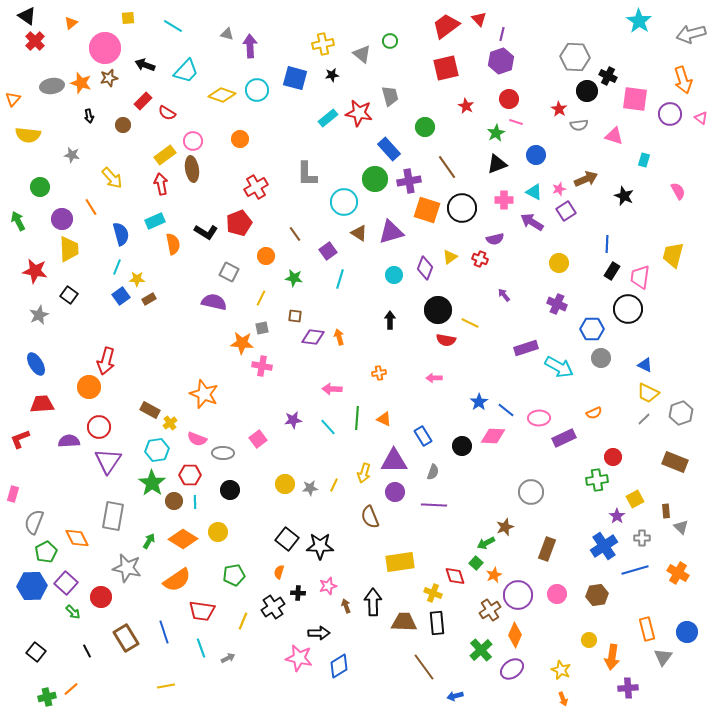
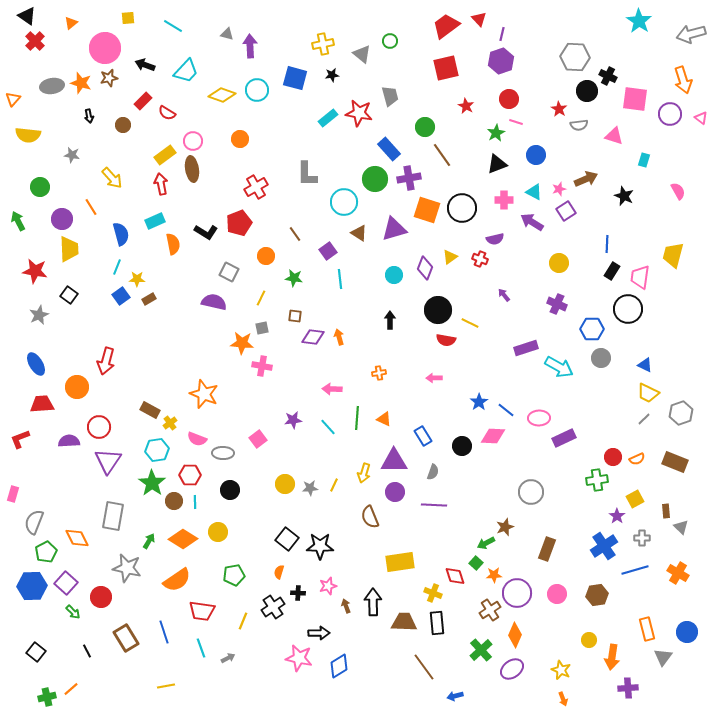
brown line at (447, 167): moved 5 px left, 12 px up
purple cross at (409, 181): moved 3 px up
purple triangle at (391, 232): moved 3 px right, 3 px up
cyan line at (340, 279): rotated 24 degrees counterclockwise
orange circle at (89, 387): moved 12 px left
orange semicircle at (594, 413): moved 43 px right, 46 px down
orange star at (494, 575): rotated 21 degrees clockwise
purple circle at (518, 595): moved 1 px left, 2 px up
